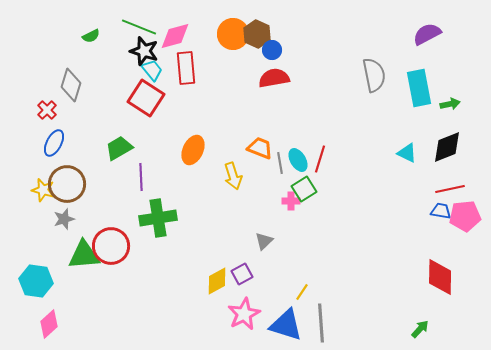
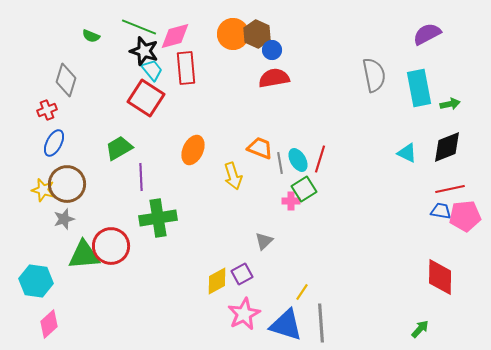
green semicircle at (91, 36): rotated 48 degrees clockwise
gray diamond at (71, 85): moved 5 px left, 5 px up
red cross at (47, 110): rotated 24 degrees clockwise
